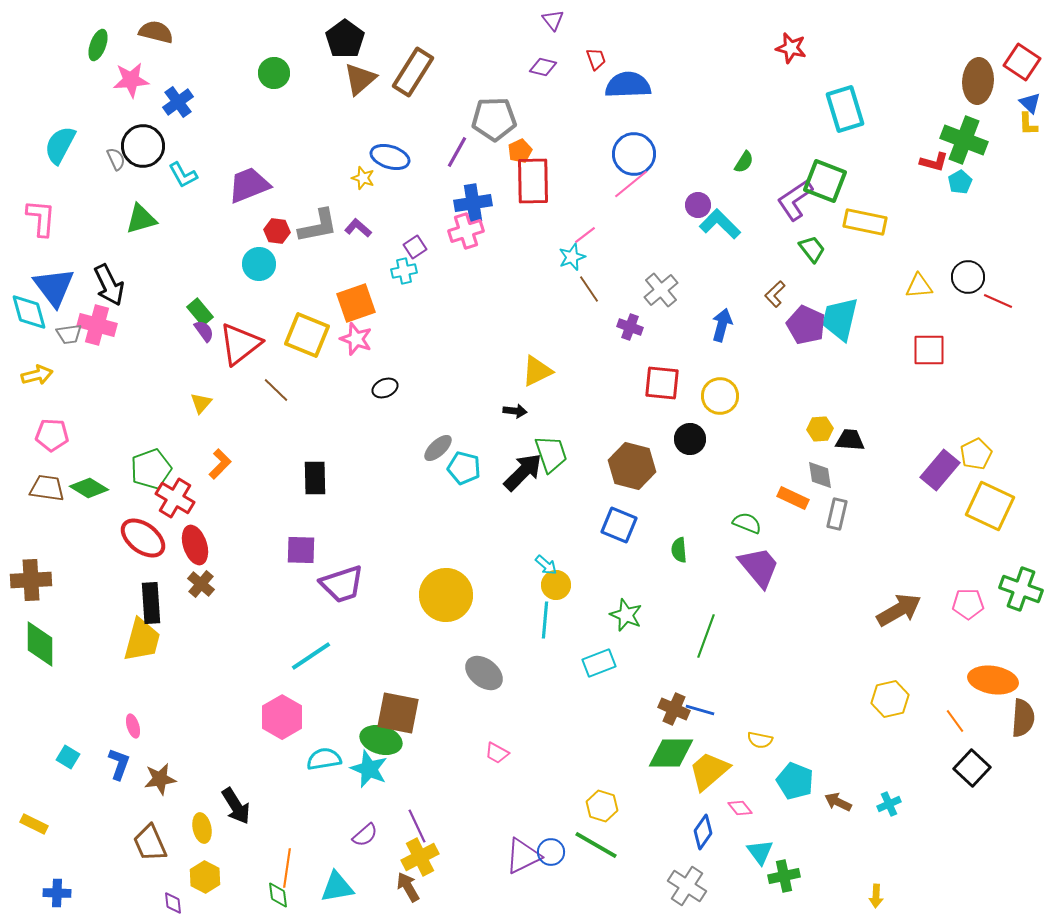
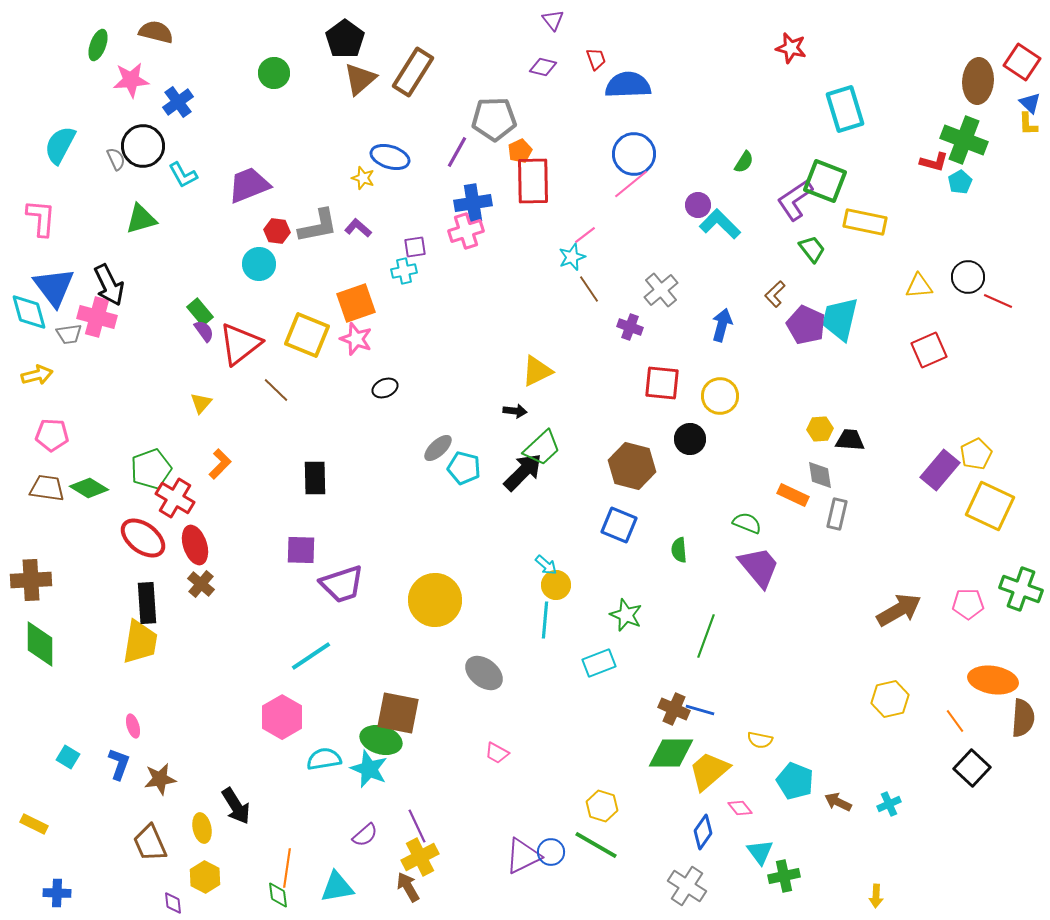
purple square at (415, 247): rotated 25 degrees clockwise
pink cross at (97, 325): moved 8 px up
red square at (929, 350): rotated 24 degrees counterclockwise
green trapezoid at (551, 454): moved 9 px left, 6 px up; rotated 66 degrees clockwise
orange rectangle at (793, 498): moved 3 px up
yellow circle at (446, 595): moved 11 px left, 5 px down
black rectangle at (151, 603): moved 4 px left
yellow trapezoid at (142, 640): moved 2 px left, 2 px down; rotated 6 degrees counterclockwise
